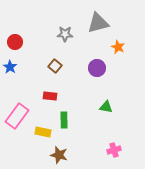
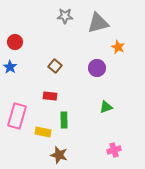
gray star: moved 18 px up
green triangle: rotated 32 degrees counterclockwise
pink rectangle: rotated 20 degrees counterclockwise
